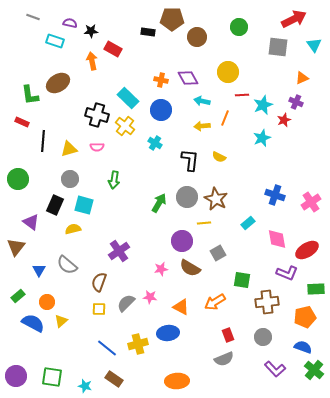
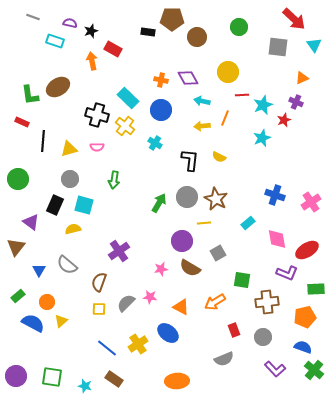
red arrow at (294, 19): rotated 70 degrees clockwise
black star at (91, 31): rotated 16 degrees counterclockwise
brown ellipse at (58, 83): moved 4 px down
blue ellipse at (168, 333): rotated 45 degrees clockwise
red rectangle at (228, 335): moved 6 px right, 5 px up
yellow cross at (138, 344): rotated 18 degrees counterclockwise
